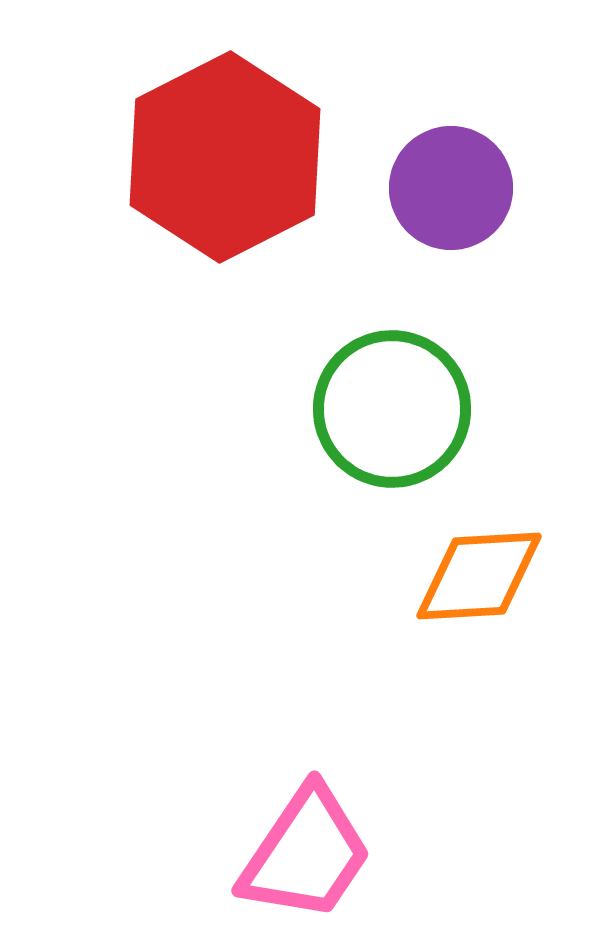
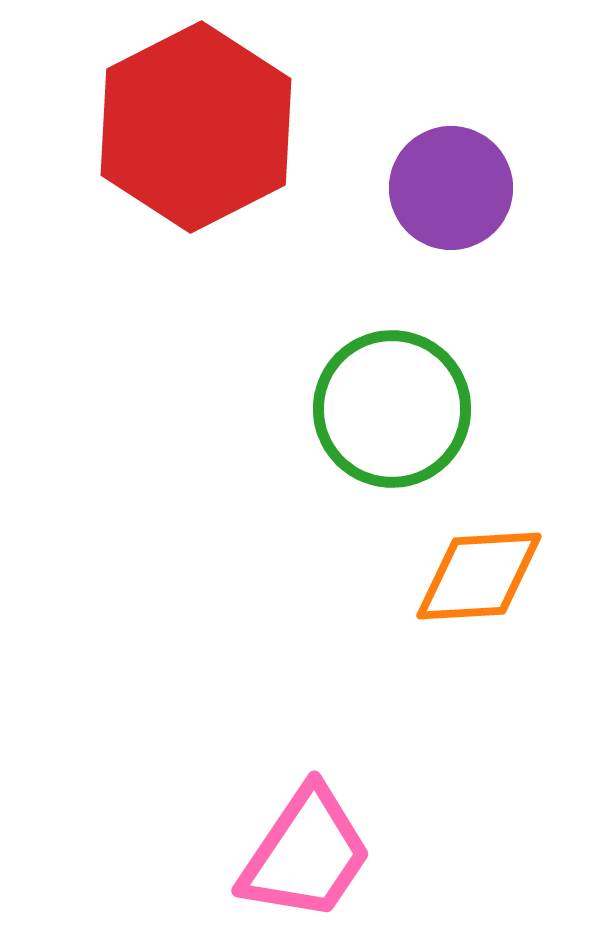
red hexagon: moved 29 px left, 30 px up
